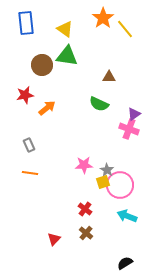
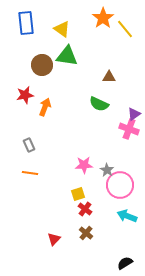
yellow triangle: moved 3 px left
orange arrow: moved 2 px left, 1 px up; rotated 30 degrees counterclockwise
yellow square: moved 25 px left, 12 px down
